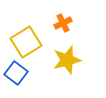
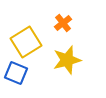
orange cross: rotated 12 degrees counterclockwise
blue square: rotated 15 degrees counterclockwise
